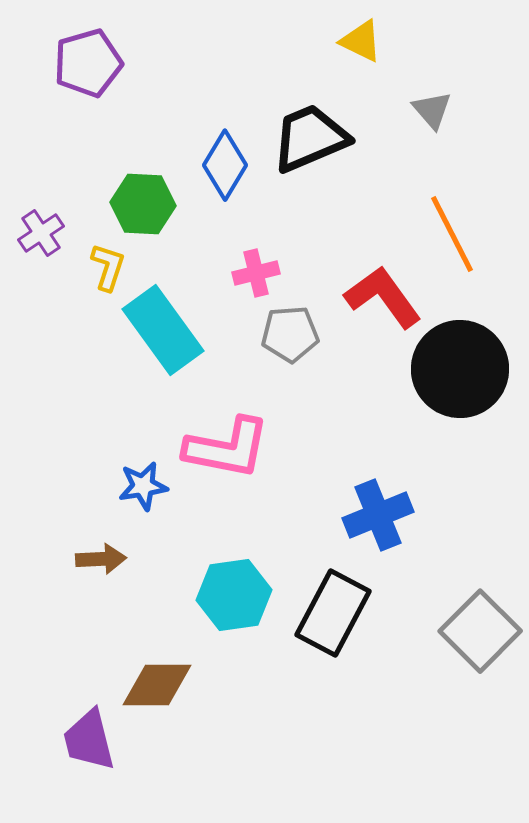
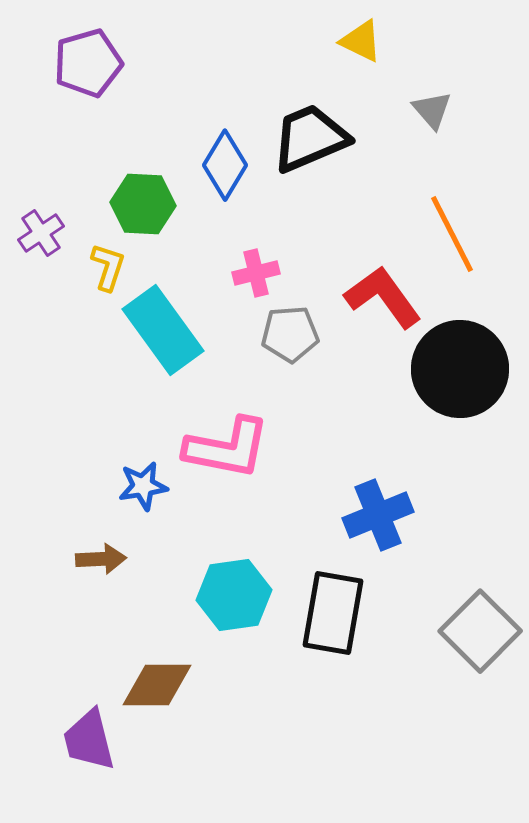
black rectangle: rotated 18 degrees counterclockwise
